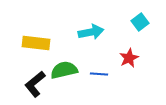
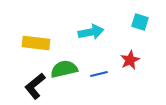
cyan square: rotated 36 degrees counterclockwise
red star: moved 1 px right, 2 px down
green semicircle: moved 1 px up
blue line: rotated 18 degrees counterclockwise
black L-shape: moved 2 px down
